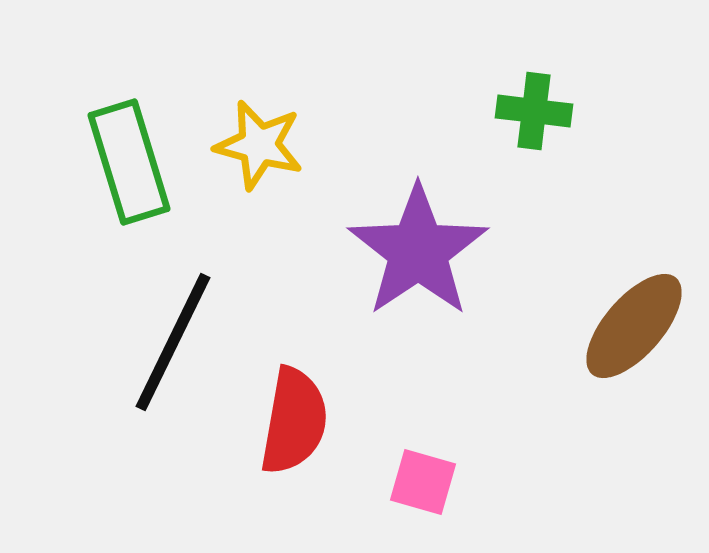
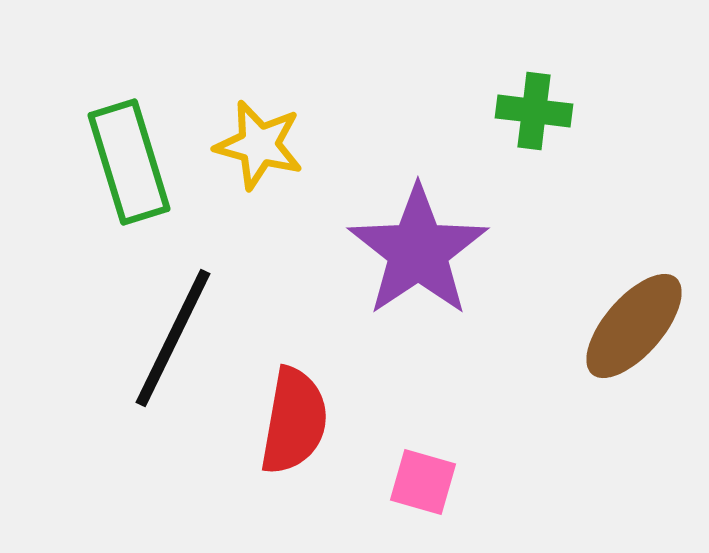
black line: moved 4 px up
